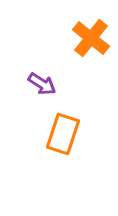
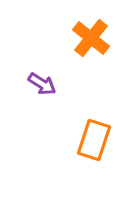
orange rectangle: moved 31 px right, 6 px down
